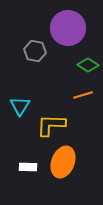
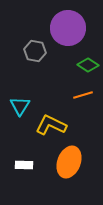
yellow L-shape: rotated 24 degrees clockwise
orange ellipse: moved 6 px right
white rectangle: moved 4 px left, 2 px up
